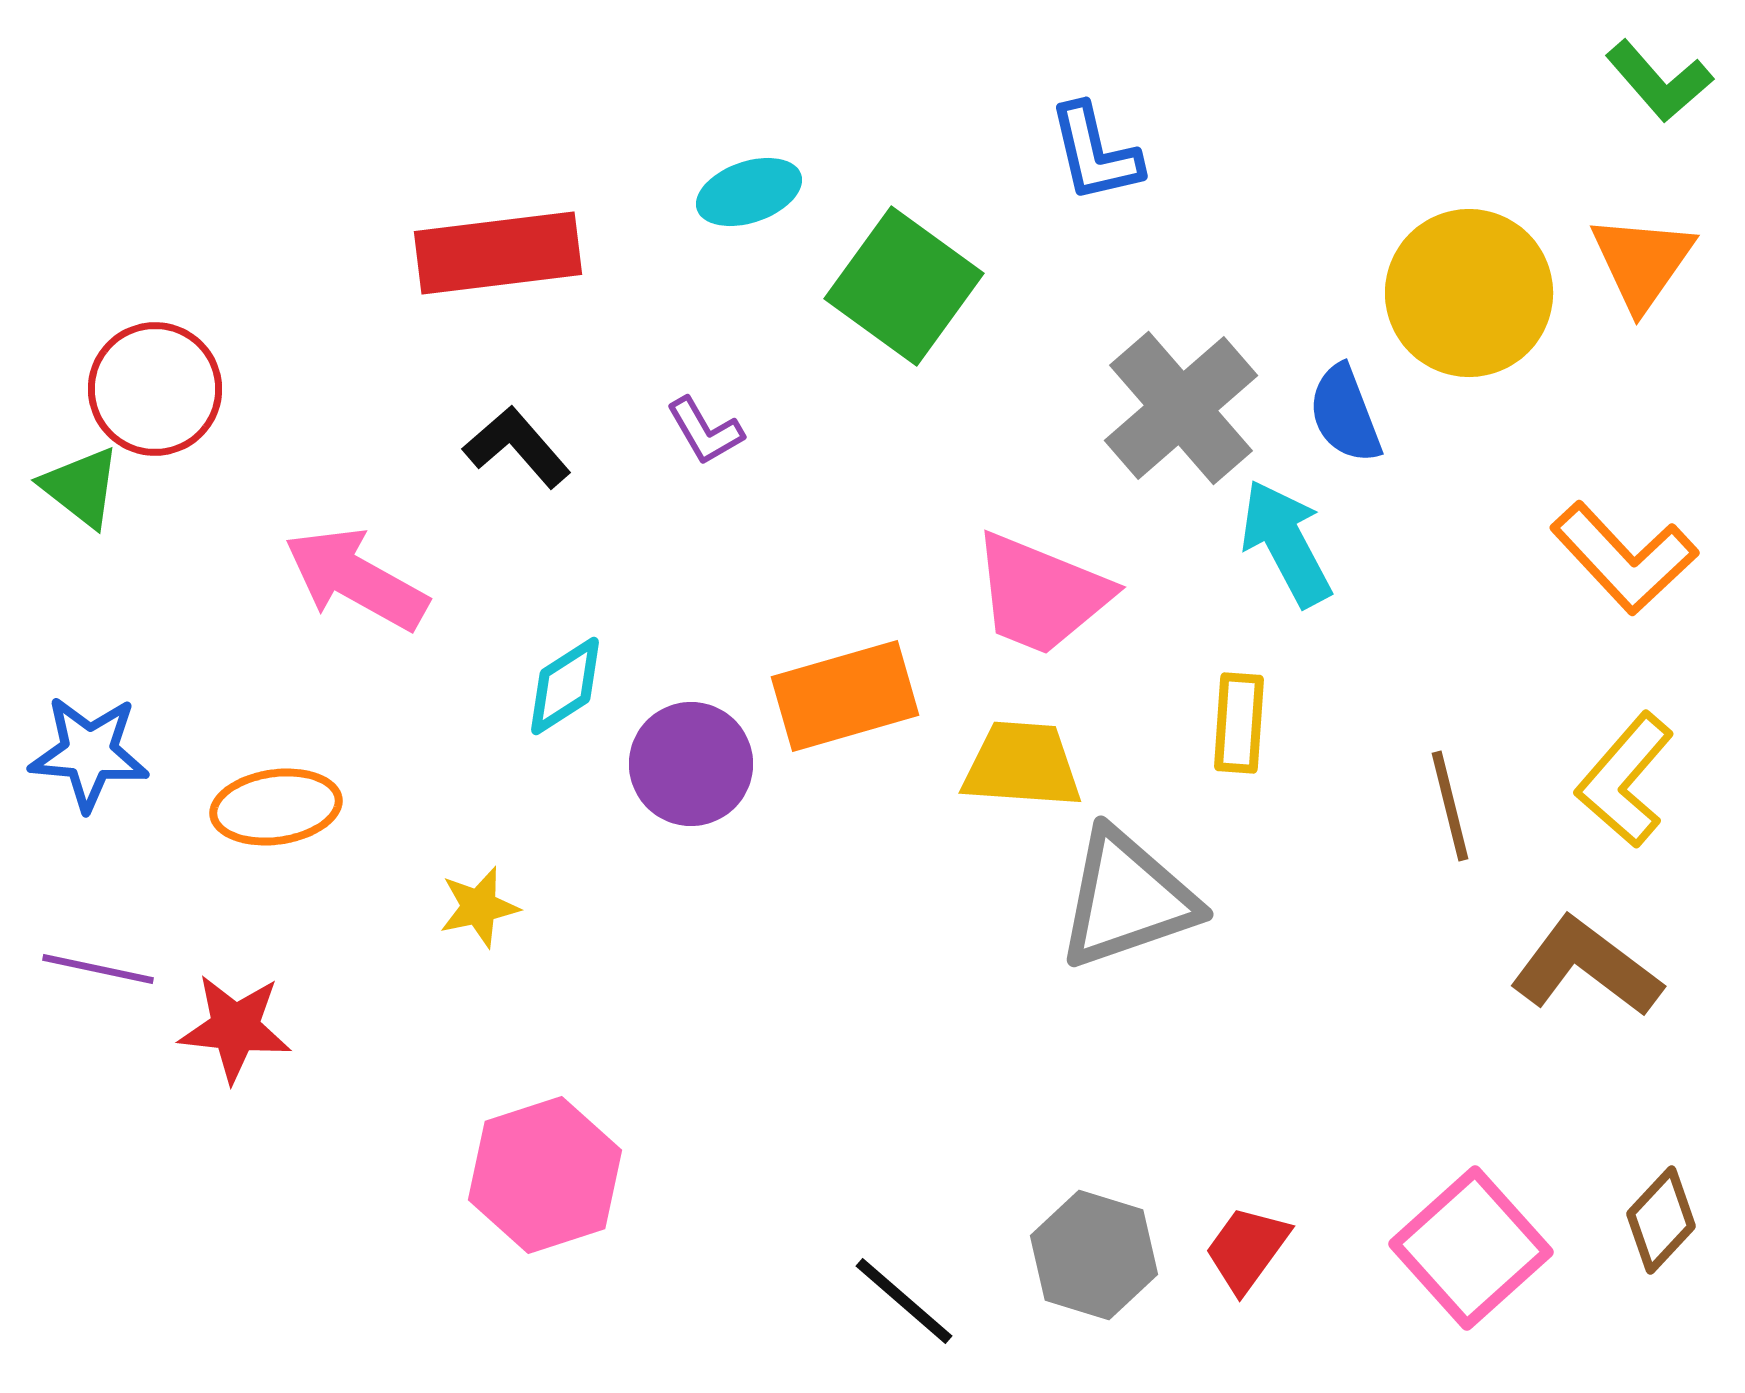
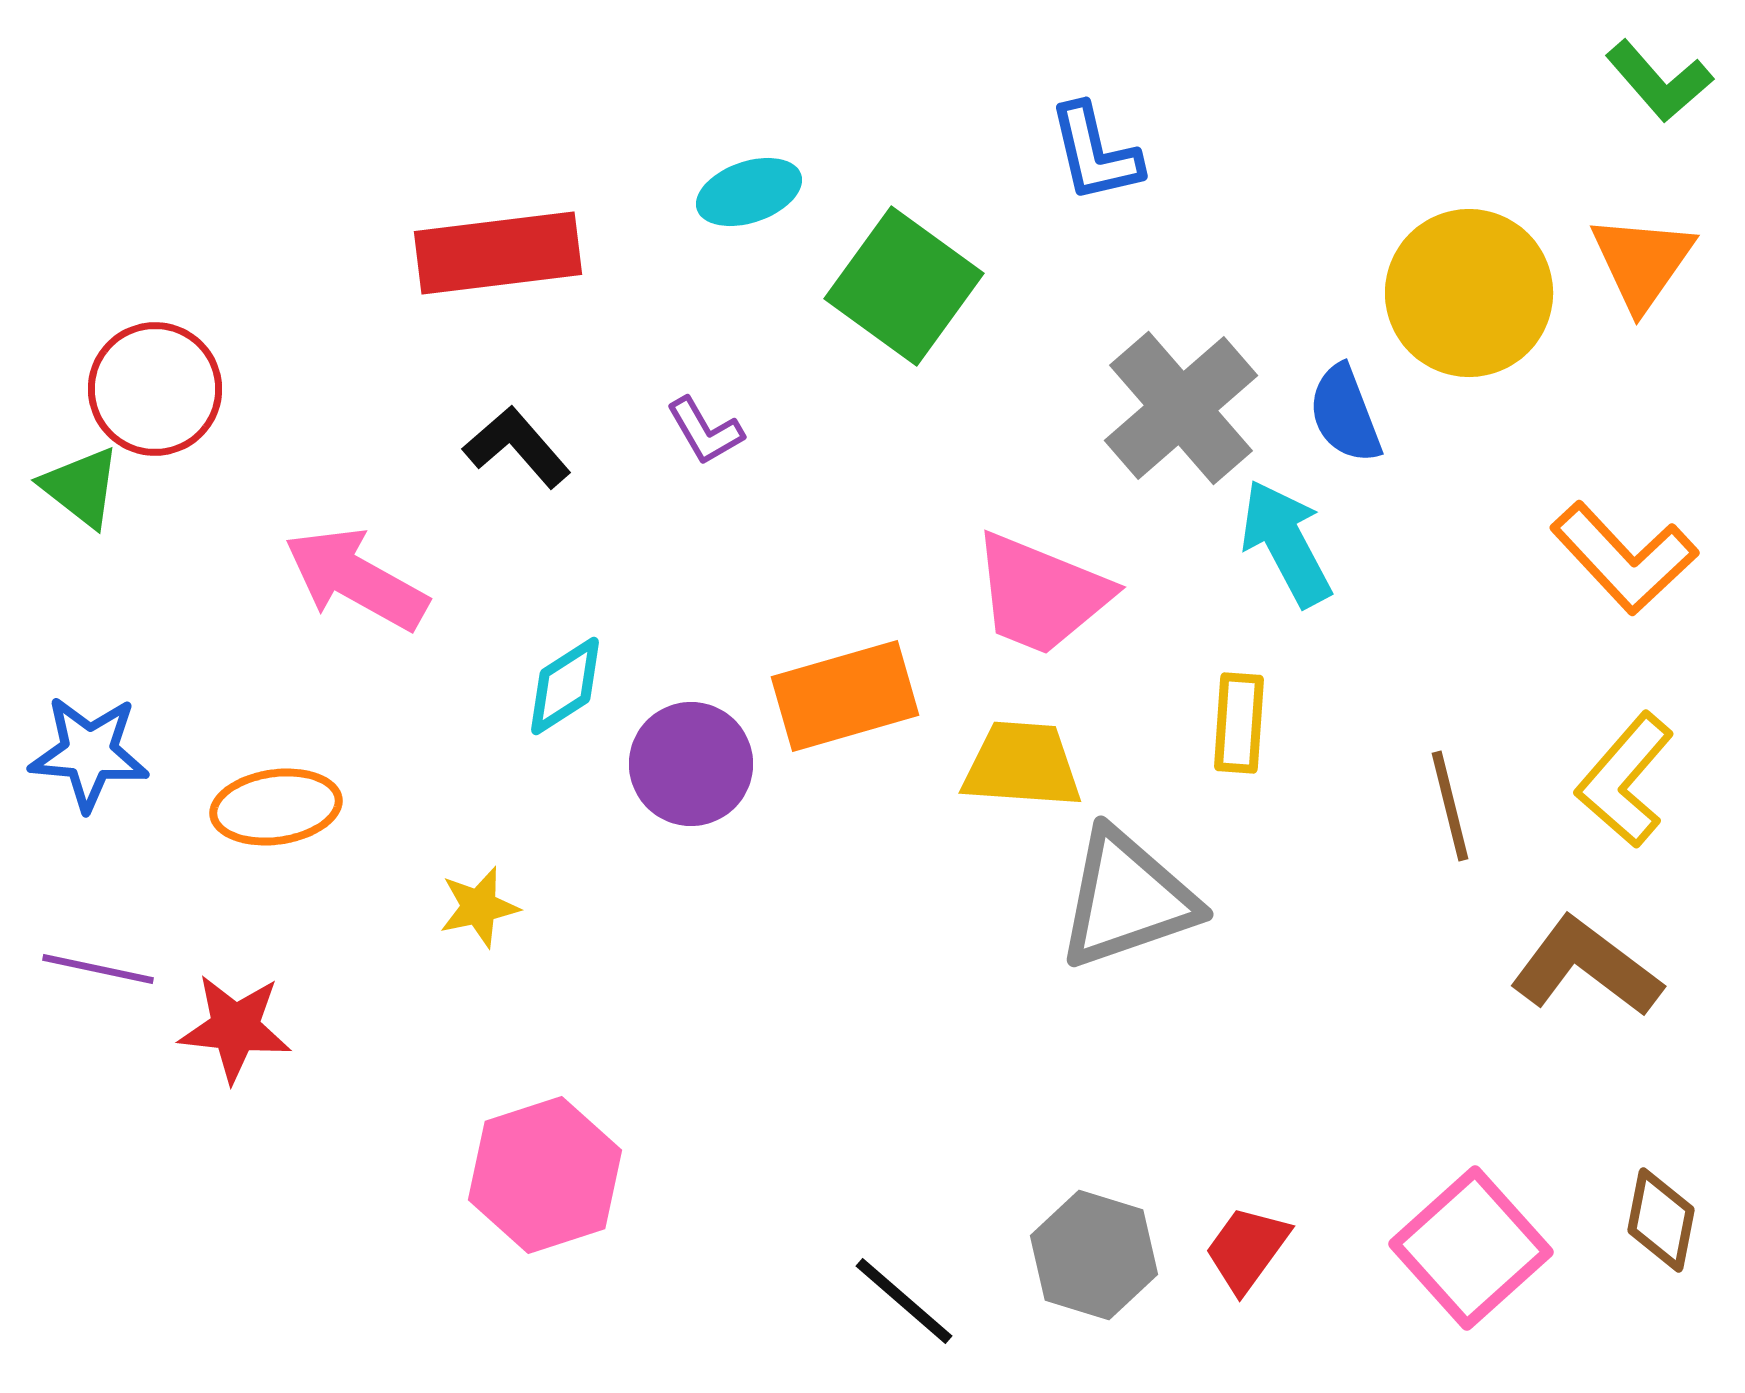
brown diamond: rotated 32 degrees counterclockwise
